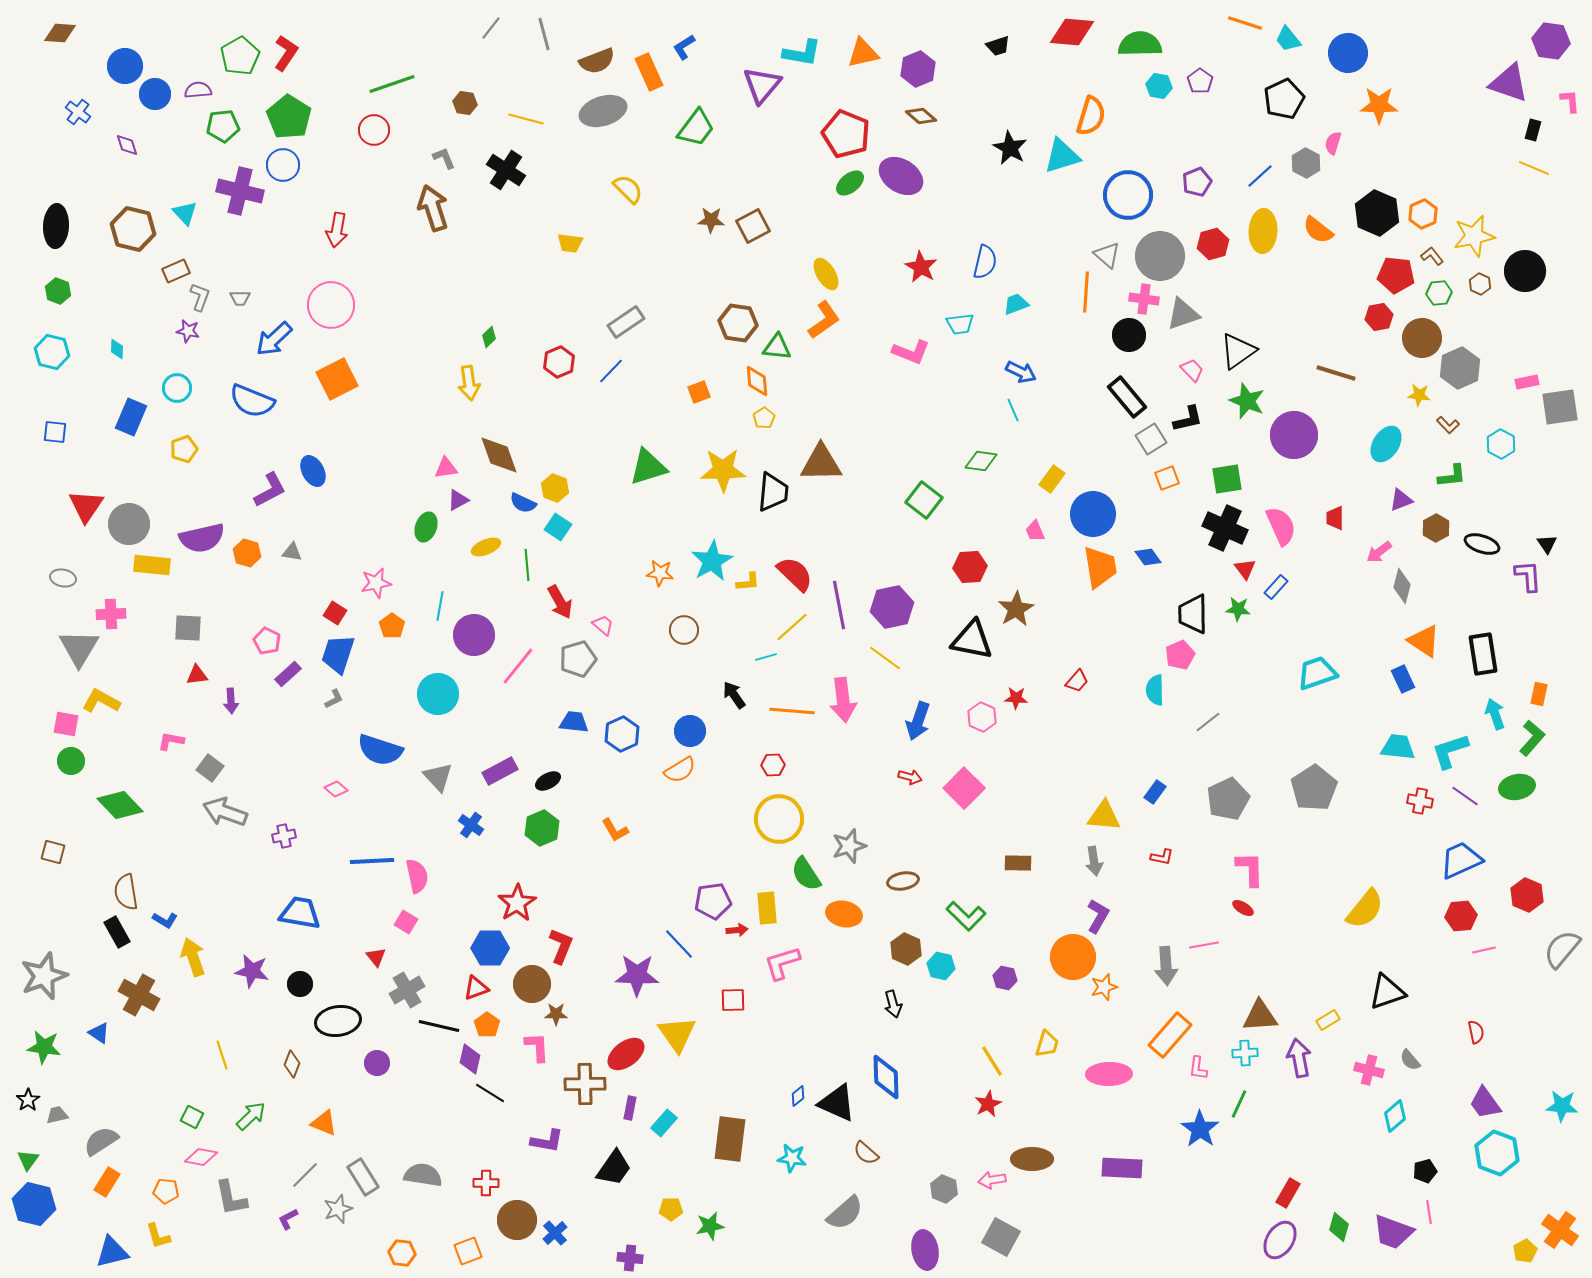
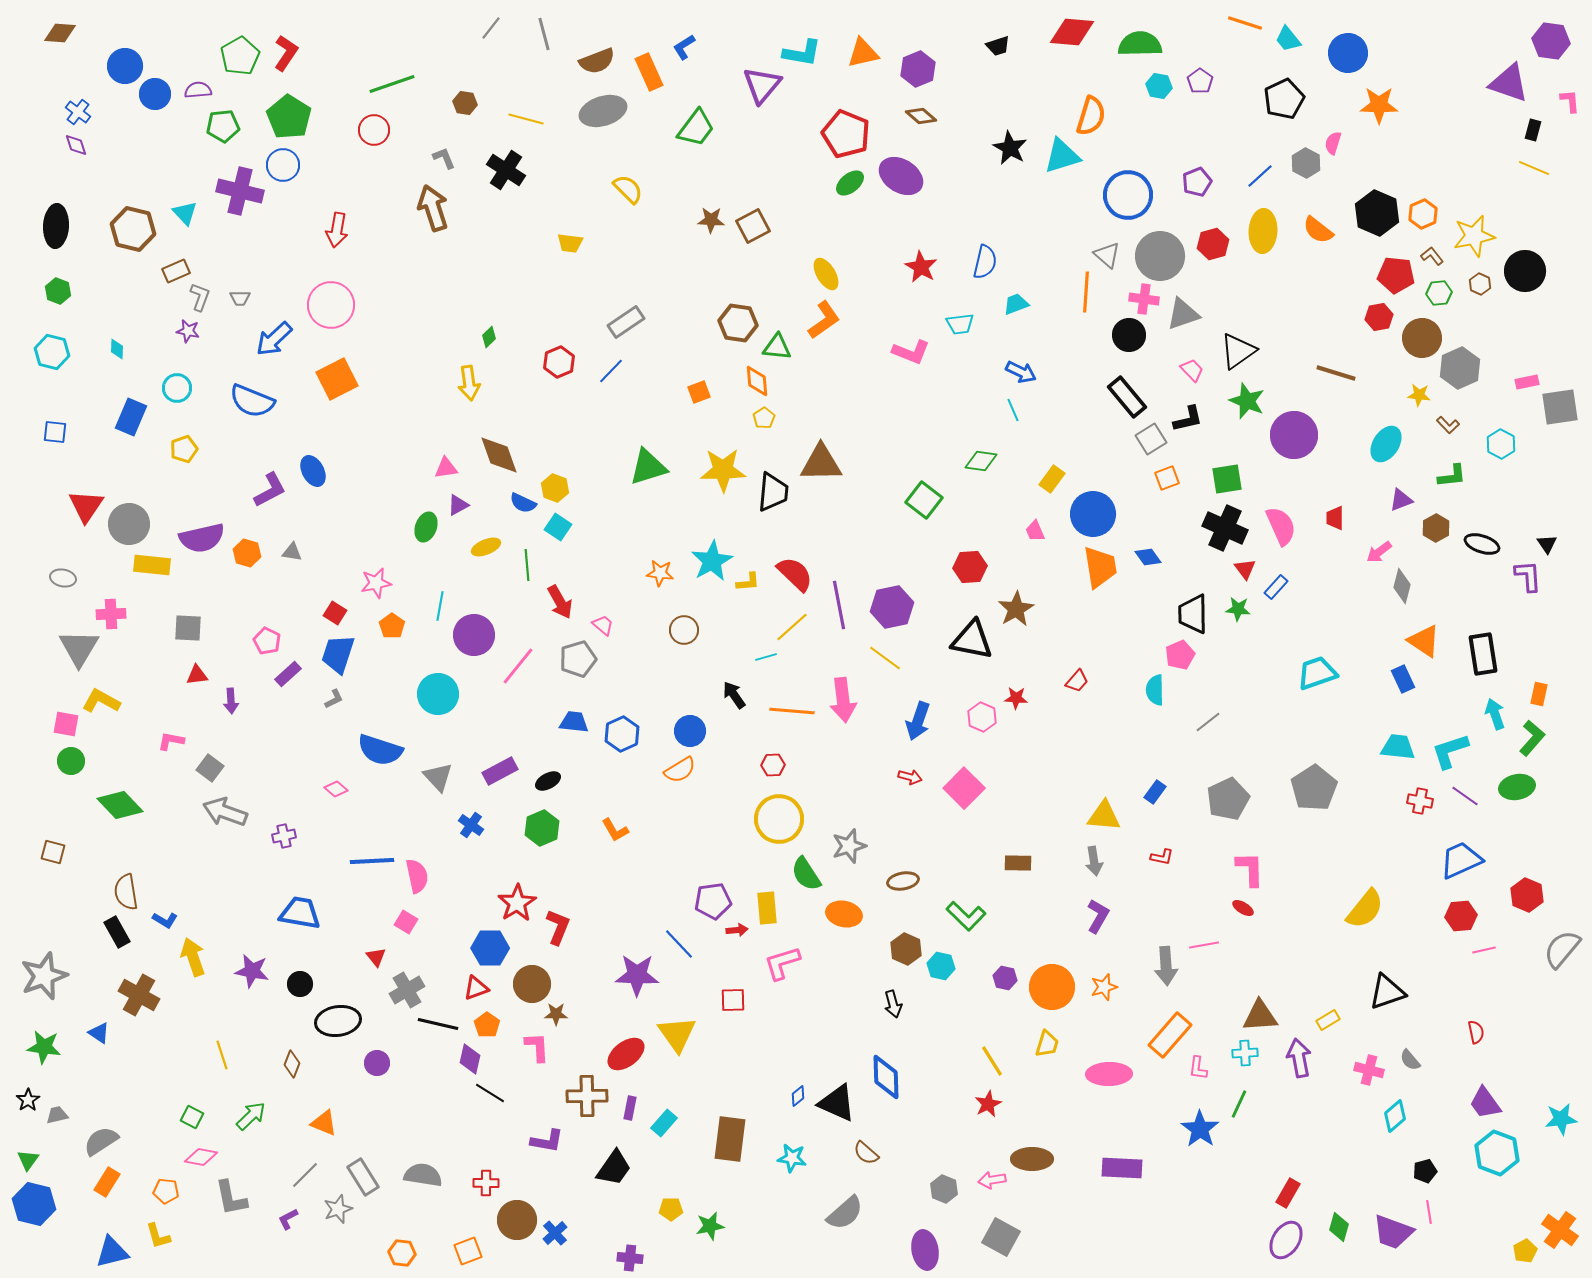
purple diamond at (127, 145): moved 51 px left
purple triangle at (458, 500): moved 5 px down
red L-shape at (561, 946): moved 3 px left, 19 px up
orange circle at (1073, 957): moved 21 px left, 30 px down
black line at (439, 1026): moved 1 px left, 2 px up
brown cross at (585, 1084): moved 2 px right, 12 px down
cyan star at (1562, 1106): moved 1 px left, 13 px down; rotated 12 degrees counterclockwise
purple ellipse at (1280, 1240): moved 6 px right
